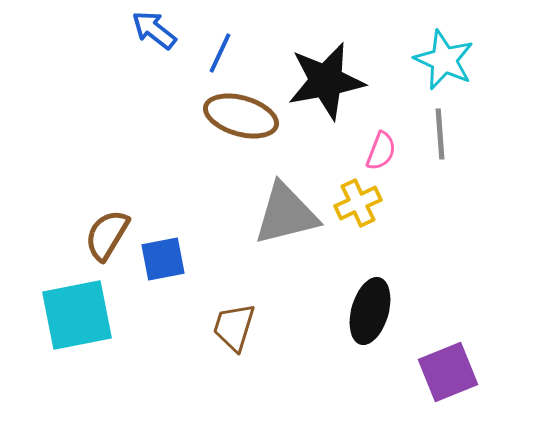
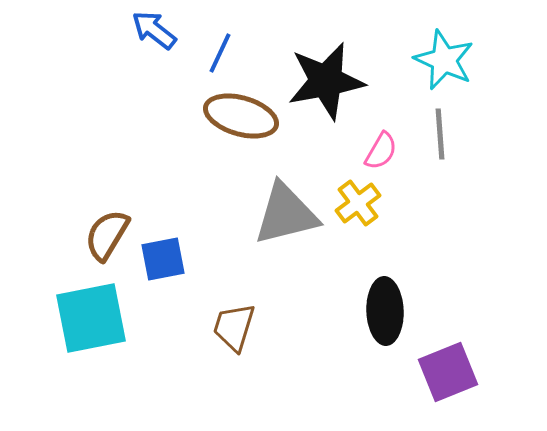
pink semicircle: rotated 9 degrees clockwise
yellow cross: rotated 12 degrees counterclockwise
black ellipse: moved 15 px right; rotated 18 degrees counterclockwise
cyan square: moved 14 px right, 3 px down
